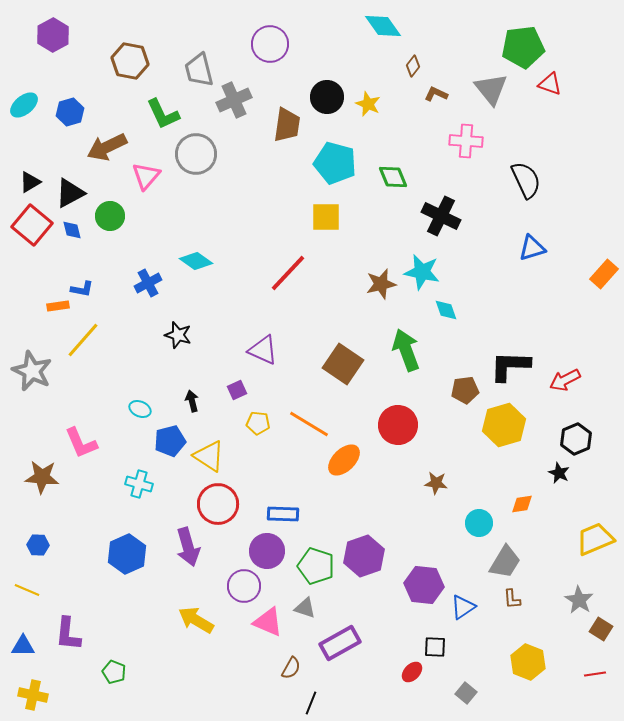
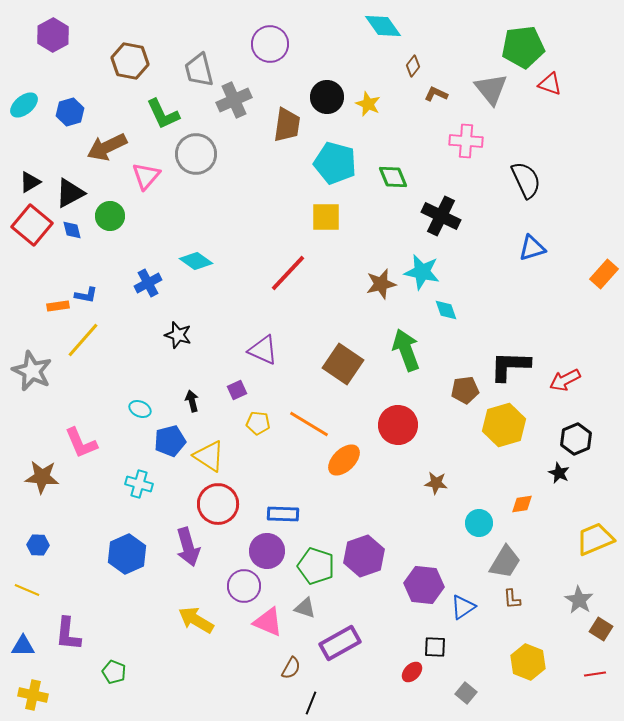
blue L-shape at (82, 289): moved 4 px right, 6 px down
